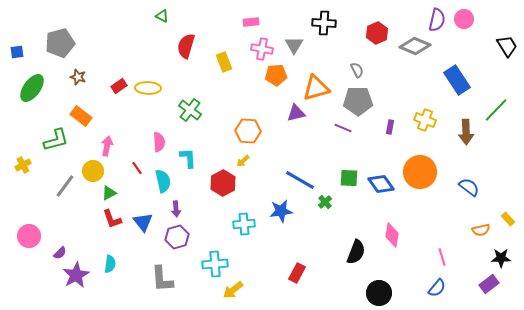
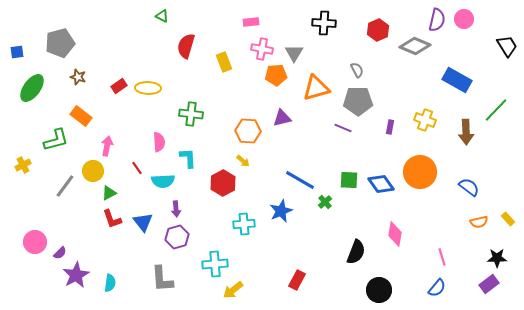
red hexagon at (377, 33): moved 1 px right, 3 px up
gray triangle at (294, 45): moved 8 px down
blue rectangle at (457, 80): rotated 28 degrees counterclockwise
green cross at (190, 110): moved 1 px right, 4 px down; rotated 30 degrees counterclockwise
purple triangle at (296, 113): moved 14 px left, 5 px down
yellow arrow at (243, 161): rotated 96 degrees counterclockwise
green square at (349, 178): moved 2 px down
cyan semicircle at (163, 181): rotated 100 degrees clockwise
blue star at (281, 211): rotated 15 degrees counterclockwise
orange semicircle at (481, 230): moved 2 px left, 8 px up
pink diamond at (392, 235): moved 3 px right, 1 px up
pink circle at (29, 236): moved 6 px right, 6 px down
black star at (501, 258): moved 4 px left
cyan semicircle at (110, 264): moved 19 px down
red rectangle at (297, 273): moved 7 px down
black circle at (379, 293): moved 3 px up
